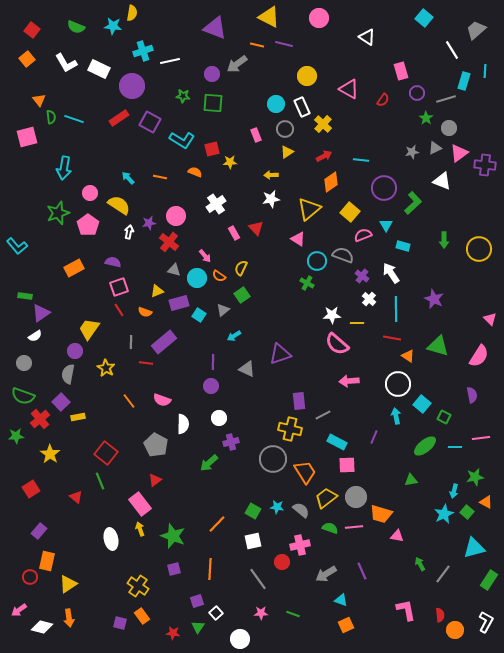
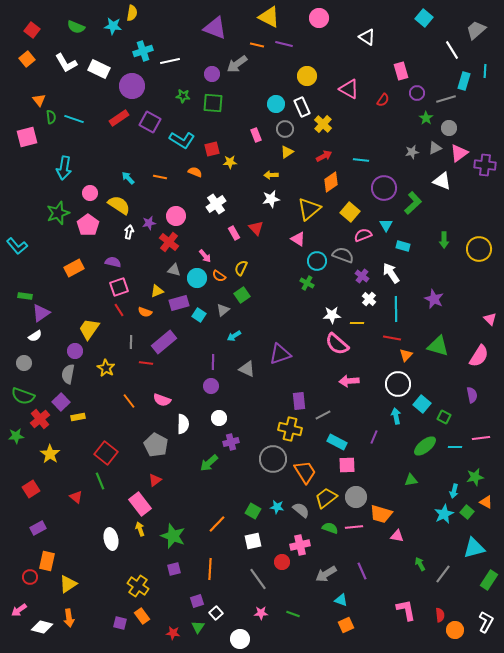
orange triangle at (408, 356): moved 2 px left, 1 px up; rotated 40 degrees clockwise
purple rectangle at (39, 531): moved 1 px left, 3 px up; rotated 21 degrees clockwise
